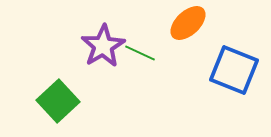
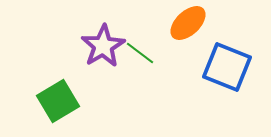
green line: rotated 12 degrees clockwise
blue square: moved 7 px left, 3 px up
green square: rotated 12 degrees clockwise
